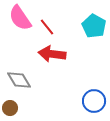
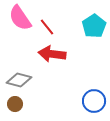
cyan pentagon: rotated 10 degrees clockwise
gray diamond: rotated 45 degrees counterclockwise
brown circle: moved 5 px right, 4 px up
